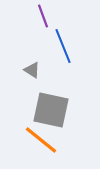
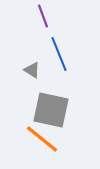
blue line: moved 4 px left, 8 px down
orange line: moved 1 px right, 1 px up
